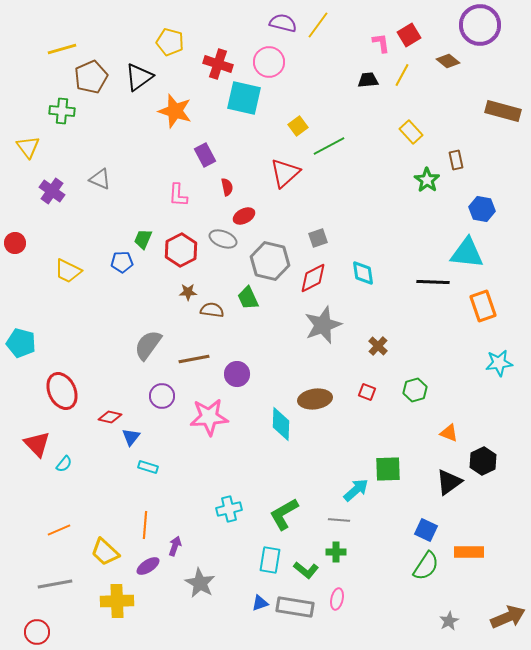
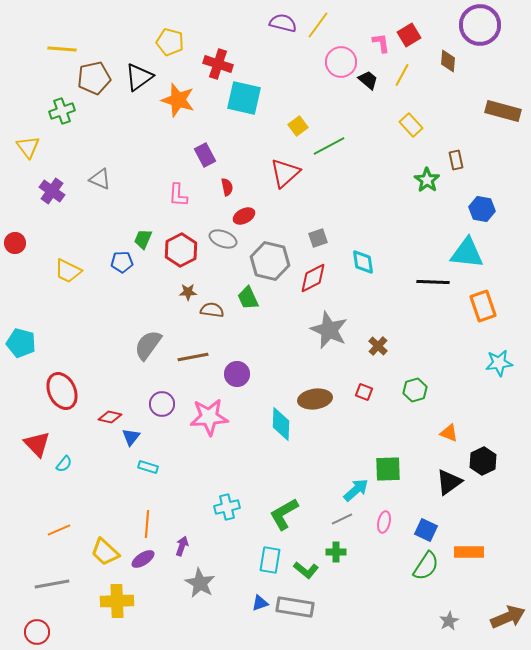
yellow line at (62, 49): rotated 20 degrees clockwise
brown diamond at (448, 61): rotated 55 degrees clockwise
pink circle at (269, 62): moved 72 px right
brown pentagon at (91, 77): moved 3 px right, 1 px down; rotated 12 degrees clockwise
black trapezoid at (368, 80): rotated 45 degrees clockwise
green cross at (62, 111): rotated 25 degrees counterclockwise
orange star at (175, 111): moved 3 px right, 11 px up
yellow rectangle at (411, 132): moved 7 px up
cyan diamond at (363, 273): moved 11 px up
gray star at (323, 325): moved 6 px right, 5 px down; rotated 27 degrees counterclockwise
brown line at (194, 359): moved 1 px left, 2 px up
red square at (367, 392): moved 3 px left
purple circle at (162, 396): moved 8 px down
cyan cross at (229, 509): moved 2 px left, 2 px up
gray line at (339, 520): moved 3 px right, 1 px up; rotated 30 degrees counterclockwise
orange line at (145, 525): moved 2 px right, 1 px up
purple arrow at (175, 546): moved 7 px right
purple ellipse at (148, 566): moved 5 px left, 7 px up
gray line at (55, 584): moved 3 px left
pink ellipse at (337, 599): moved 47 px right, 77 px up
